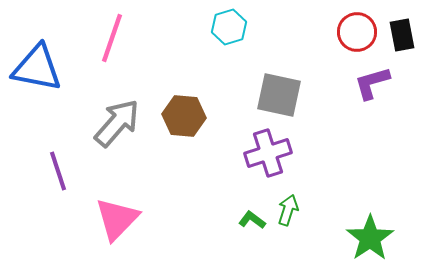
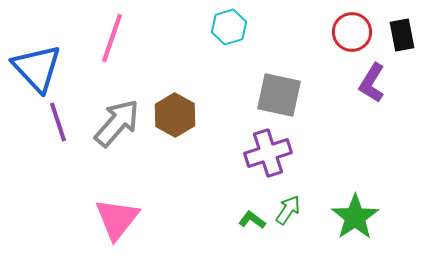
red circle: moved 5 px left
blue triangle: rotated 36 degrees clockwise
purple L-shape: rotated 42 degrees counterclockwise
brown hexagon: moved 9 px left, 1 px up; rotated 24 degrees clockwise
purple line: moved 49 px up
green arrow: rotated 16 degrees clockwise
pink triangle: rotated 6 degrees counterclockwise
green star: moved 15 px left, 21 px up
